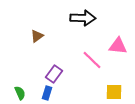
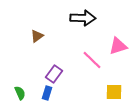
pink triangle: rotated 24 degrees counterclockwise
